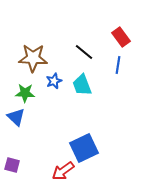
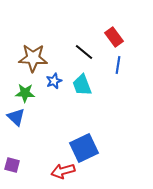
red rectangle: moved 7 px left
red arrow: rotated 20 degrees clockwise
